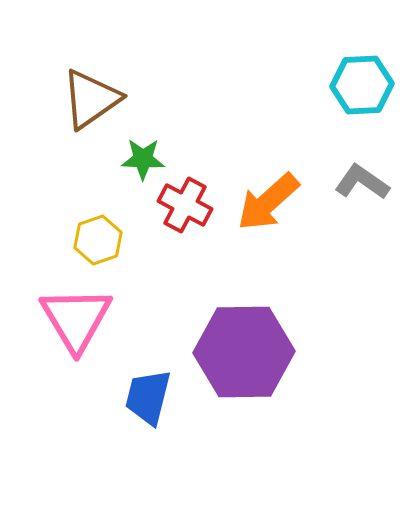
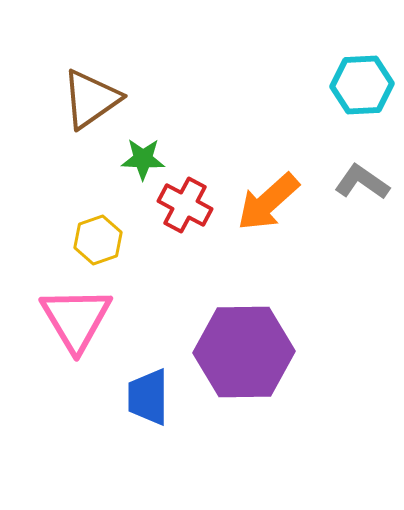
blue trapezoid: rotated 14 degrees counterclockwise
